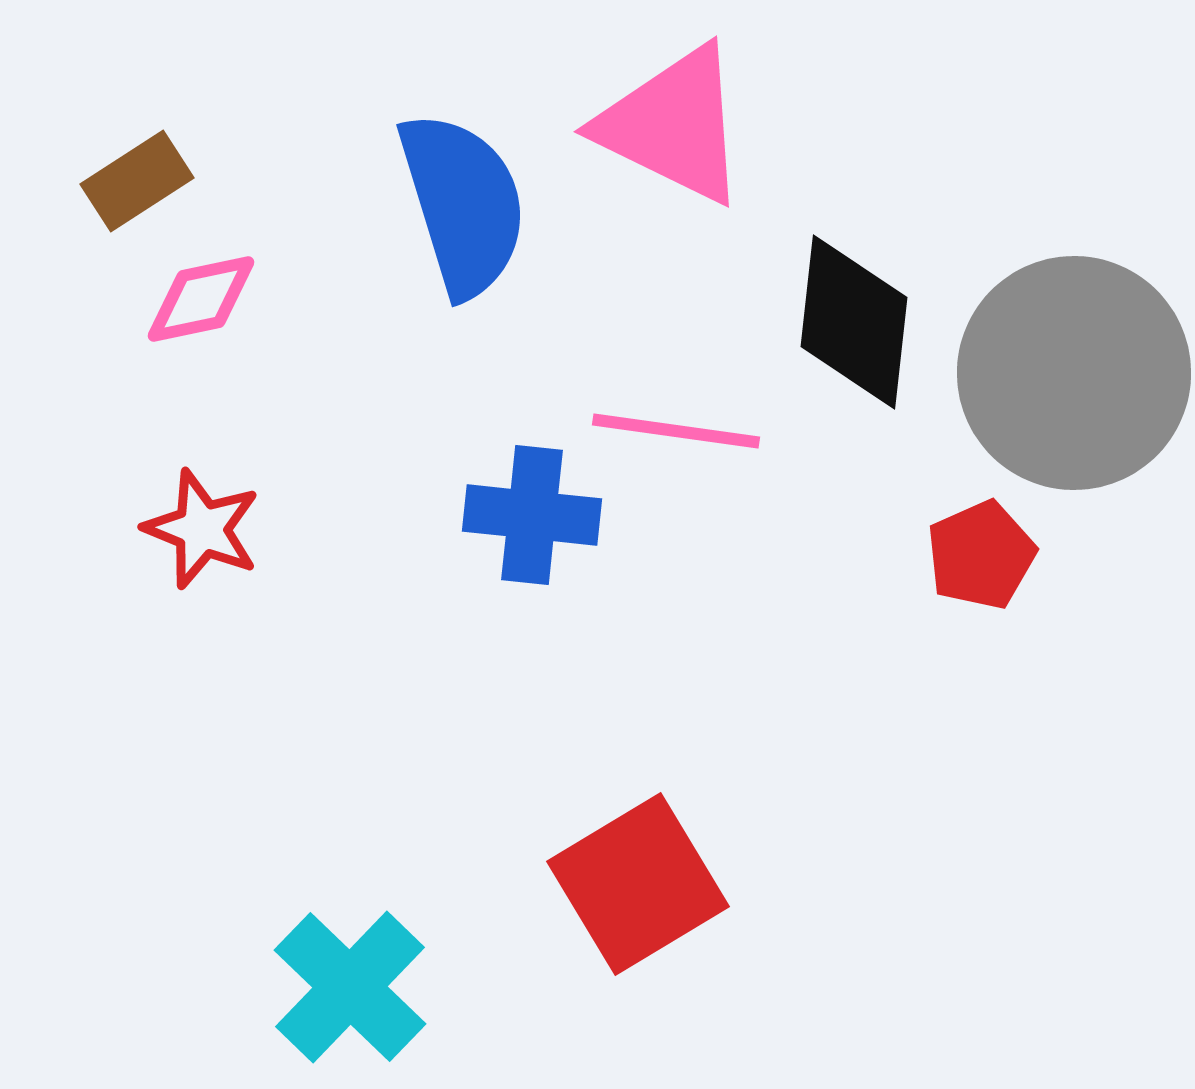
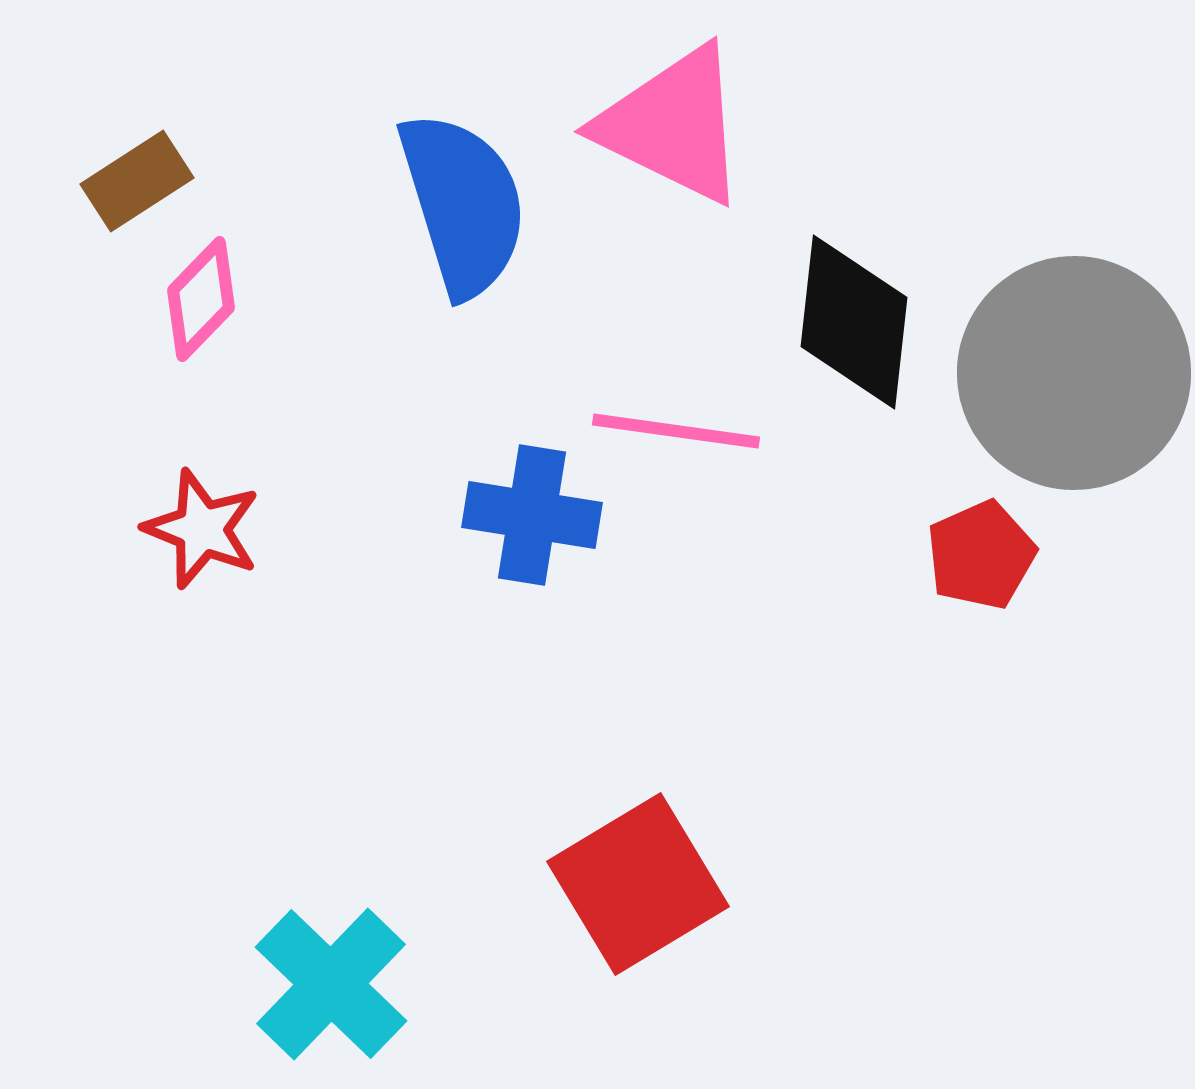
pink diamond: rotated 34 degrees counterclockwise
blue cross: rotated 3 degrees clockwise
cyan cross: moved 19 px left, 3 px up
